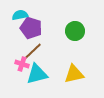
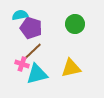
green circle: moved 7 px up
yellow triangle: moved 3 px left, 6 px up
